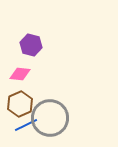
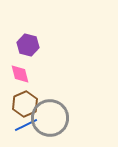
purple hexagon: moved 3 px left
pink diamond: rotated 70 degrees clockwise
brown hexagon: moved 5 px right
